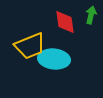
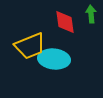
green arrow: moved 1 px up; rotated 18 degrees counterclockwise
